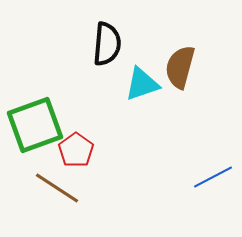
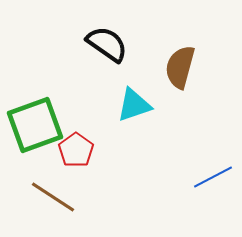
black semicircle: rotated 60 degrees counterclockwise
cyan triangle: moved 8 px left, 21 px down
brown line: moved 4 px left, 9 px down
